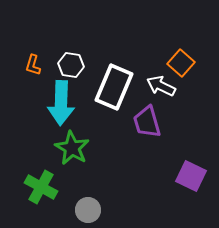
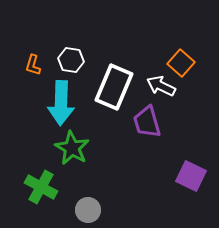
white hexagon: moved 5 px up
